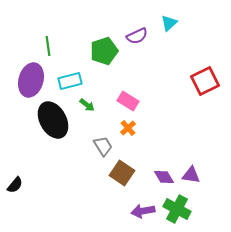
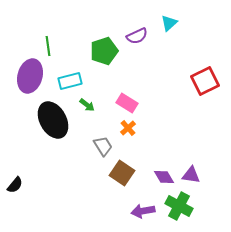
purple ellipse: moved 1 px left, 4 px up
pink rectangle: moved 1 px left, 2 px down
green cross: moved 2 px right, 3 px up
